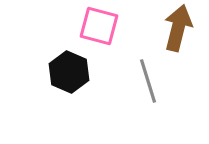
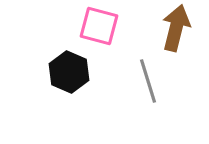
brown arrow: moved 2 px left
